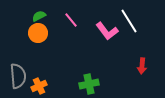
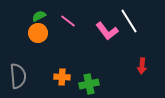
pink line: moved 3 px left, 1 px down; rotated 14 degrees counterclockwise
orange cross: moved 23 px right, 9 px up; rotated 28 degrees clockwise
